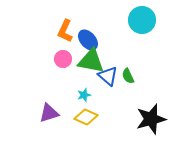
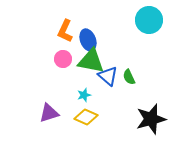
cyan circle: moved 7 px right
blue ellipse: rotated 20 degrees clockwise
green semicircle: moved 1 px right, 1 px down
